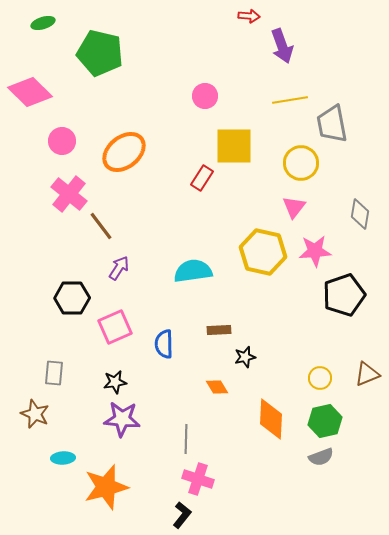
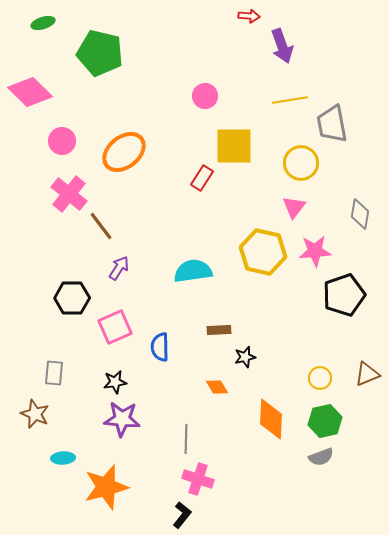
blue semicircle at (164, 344): moved 4 px left, 3 px down
